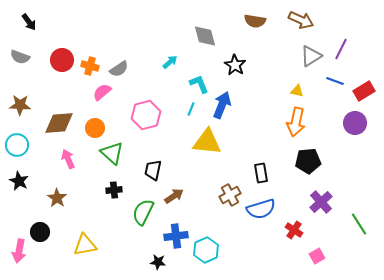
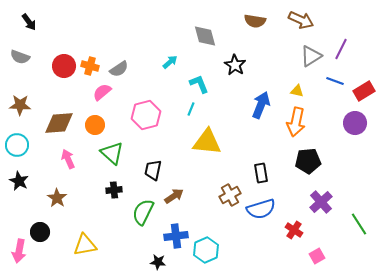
red circle at (62, 60): moved 2 px right, 6 px down
blue arrow at (222, 105): moved 39 px right
orange circle at (95, 128): moved 3 px up
